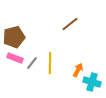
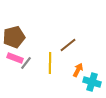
brown line: moved 2 px left, 21 px down
gray line: moved 6 px left
